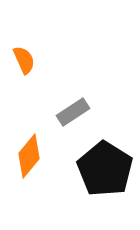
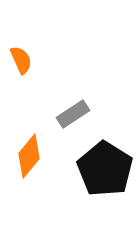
orange semicircle: moved 3 px left
gray rectangle: moved 2 px down
